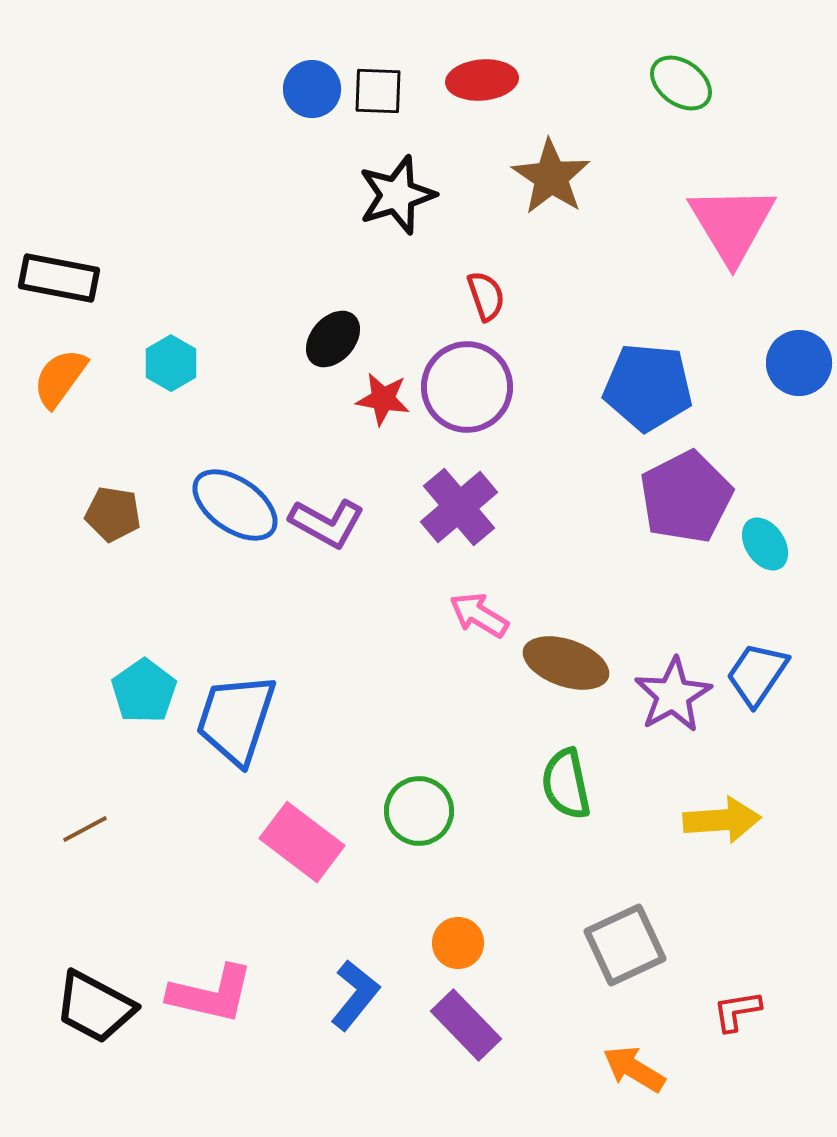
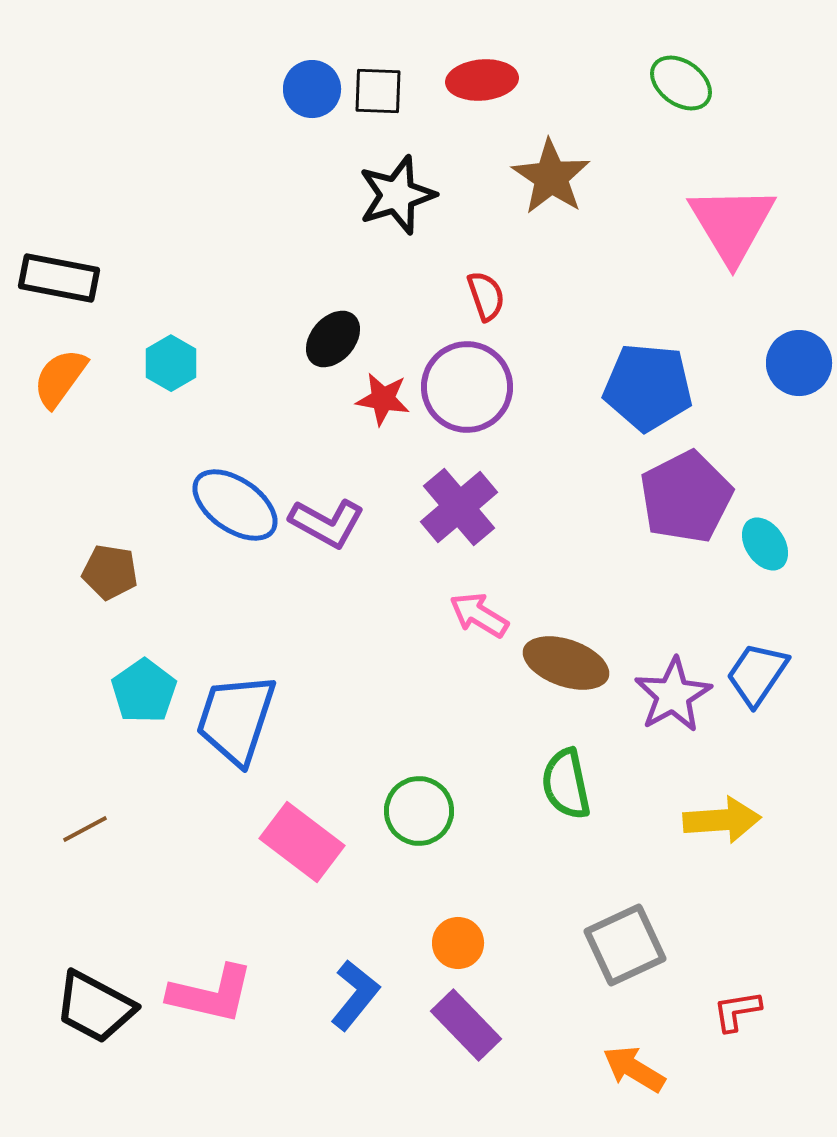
brown pentagon at (113, 514): moved 3 px left, 58 px down
